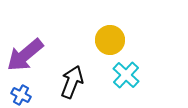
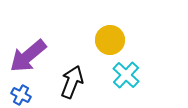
purple arrow: moved 3 px right, 1 px down
